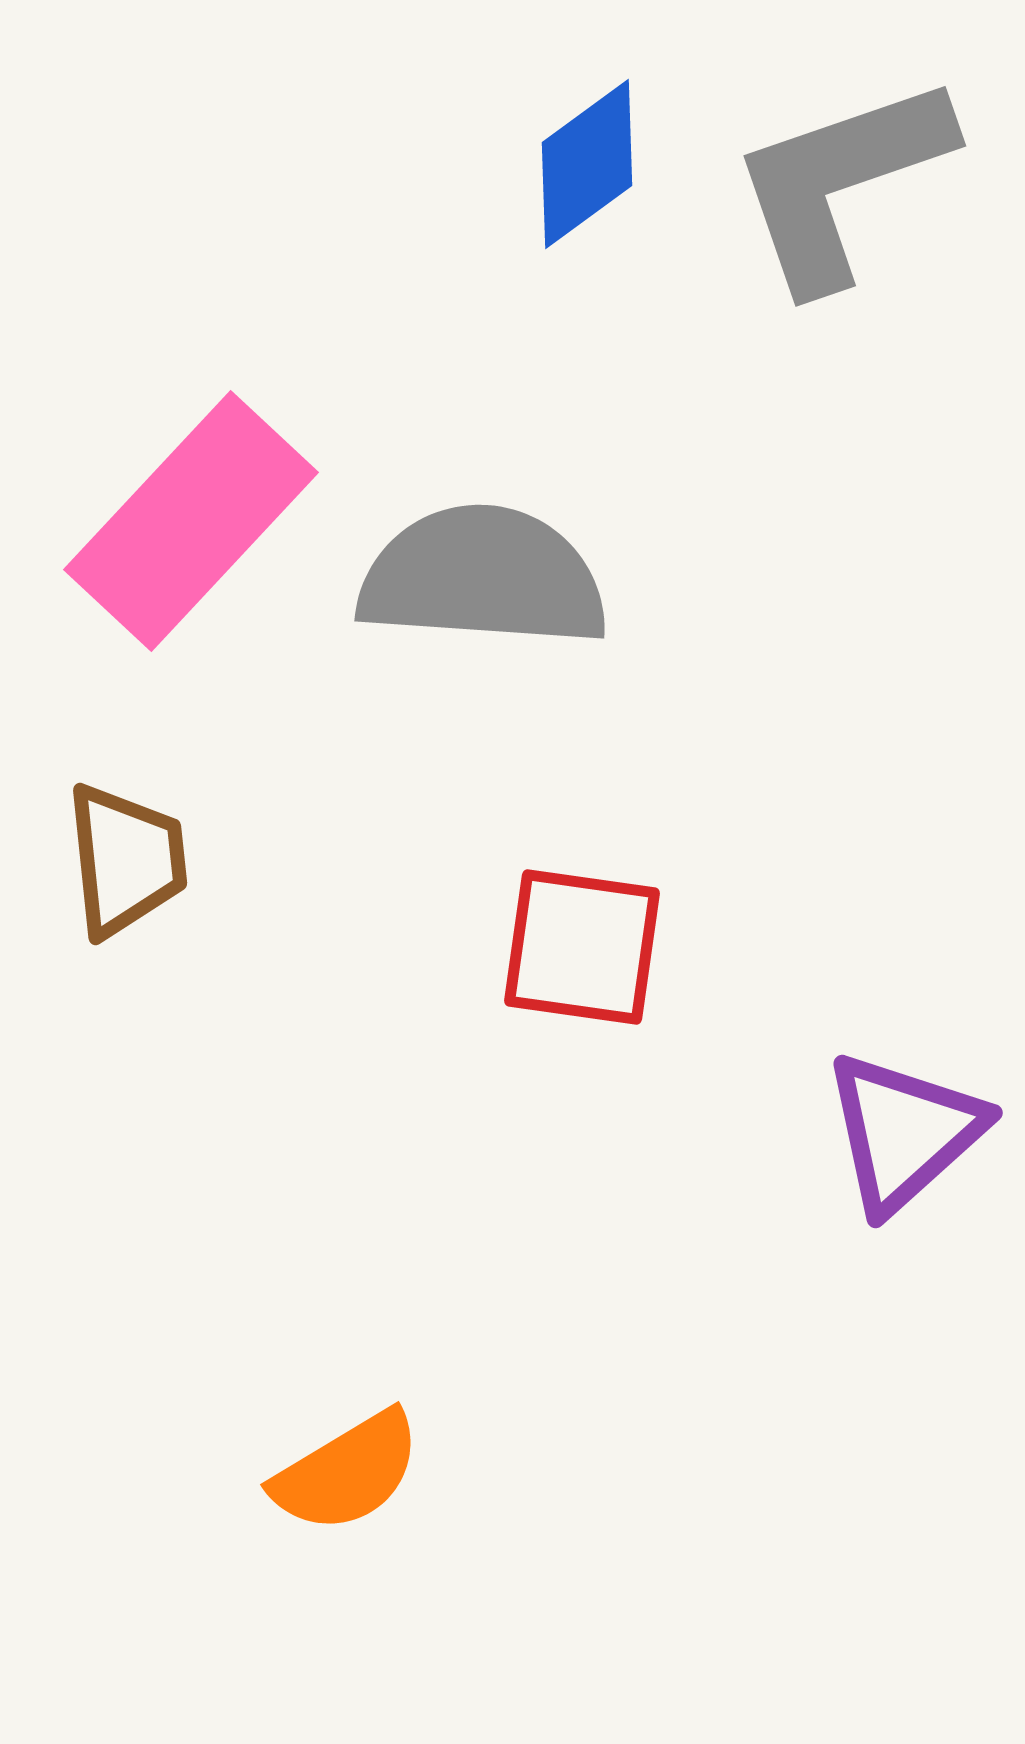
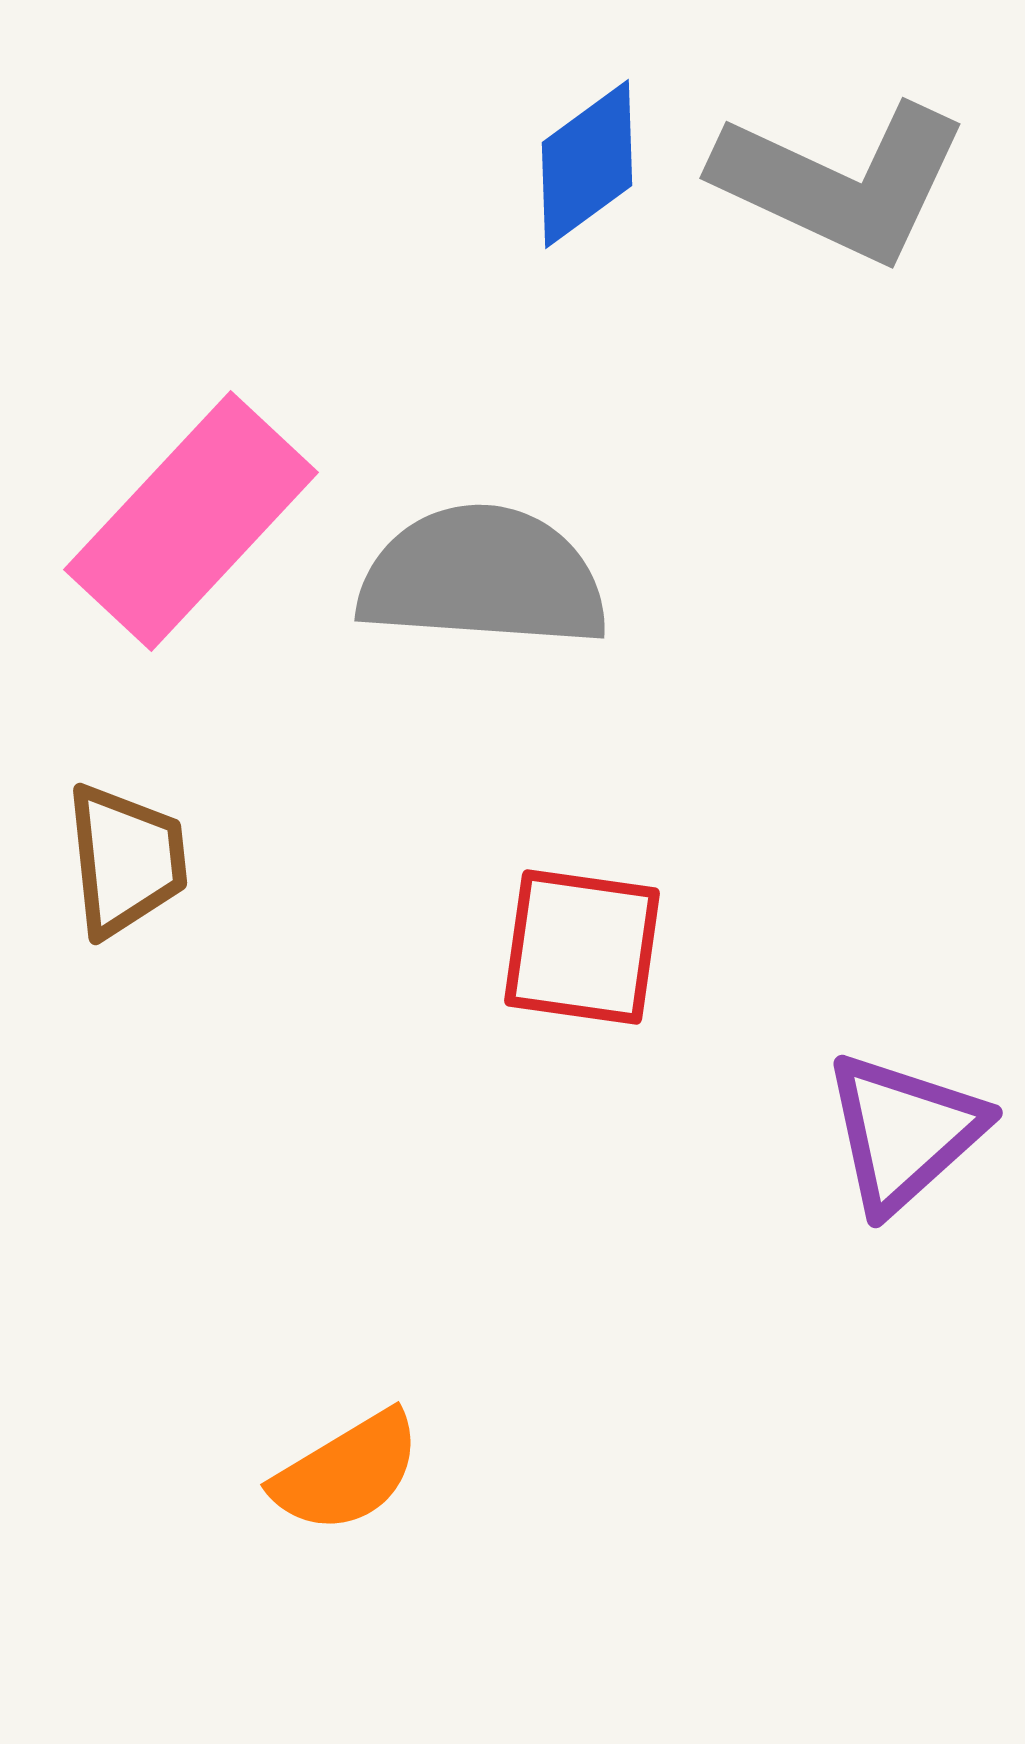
gray L-shape: rotated 136 degrees counterclockwise
